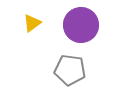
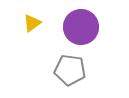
purple circle: moved 2 px down
